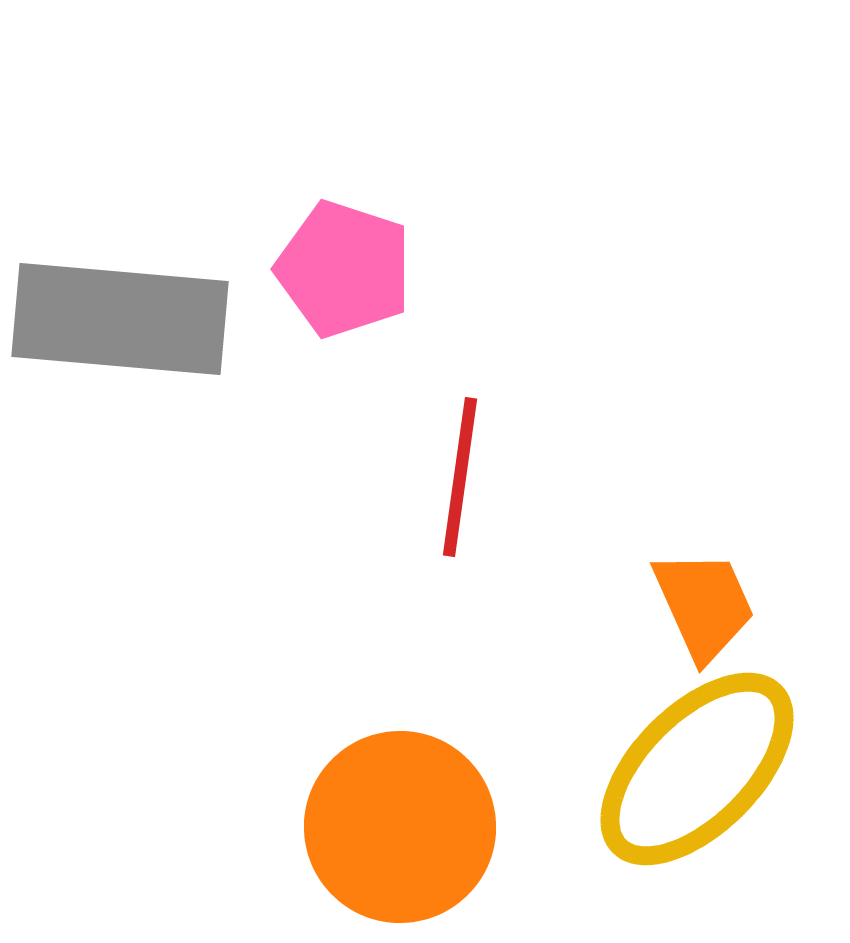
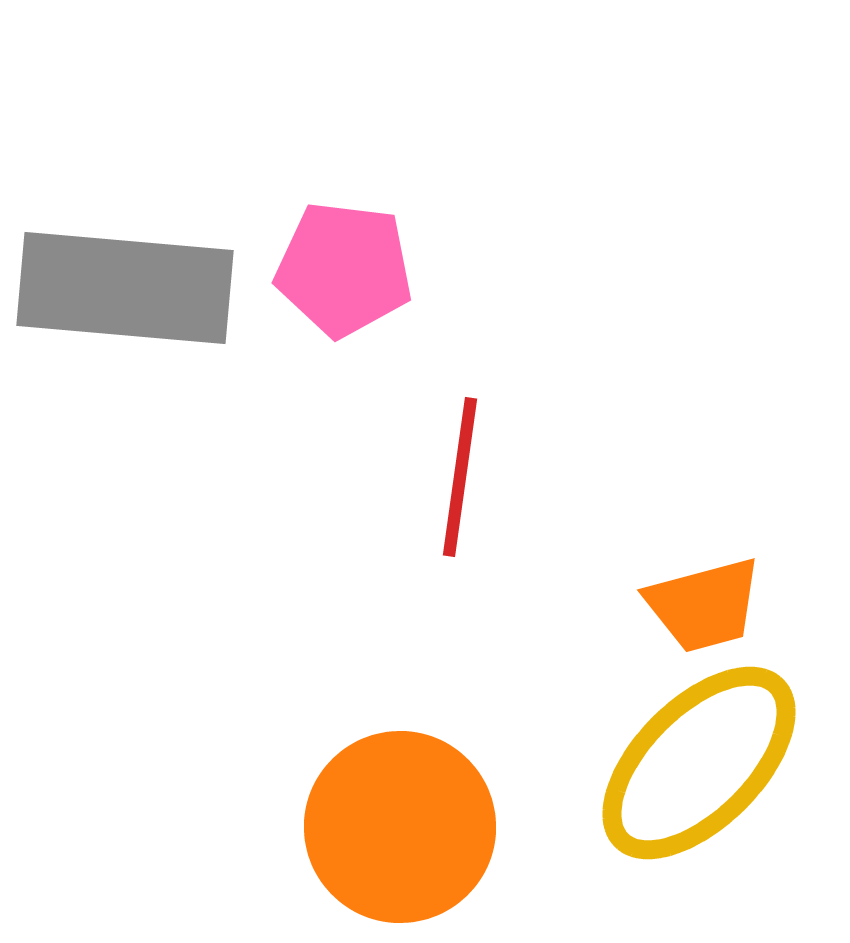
pink pentagon: rotated 11 degrees counterclockwise
gray rectangle: moved 5 px right, 31 px up
orange trapezoid: rotated 99 degrees clockwise
yellow ellipse: moved 2 px right, 6 px up
